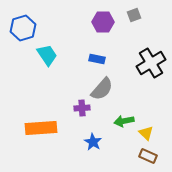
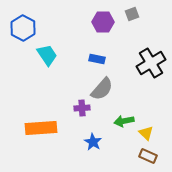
gray square: moved 2 px left, 1 px up
blue hexagon: rotated 15 degrees counterclockwise
